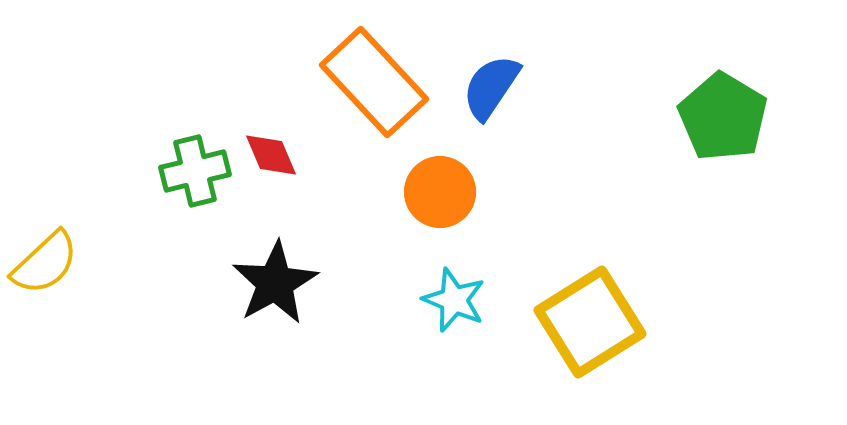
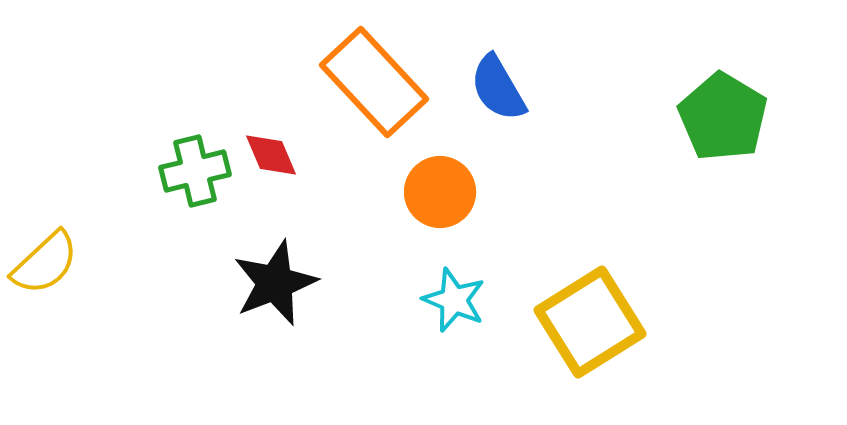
blue semicircle: moved 7 px right, 1 px down; rotated 64 degrees counterclockwise
black star: rotated 8 degrees clockwise
